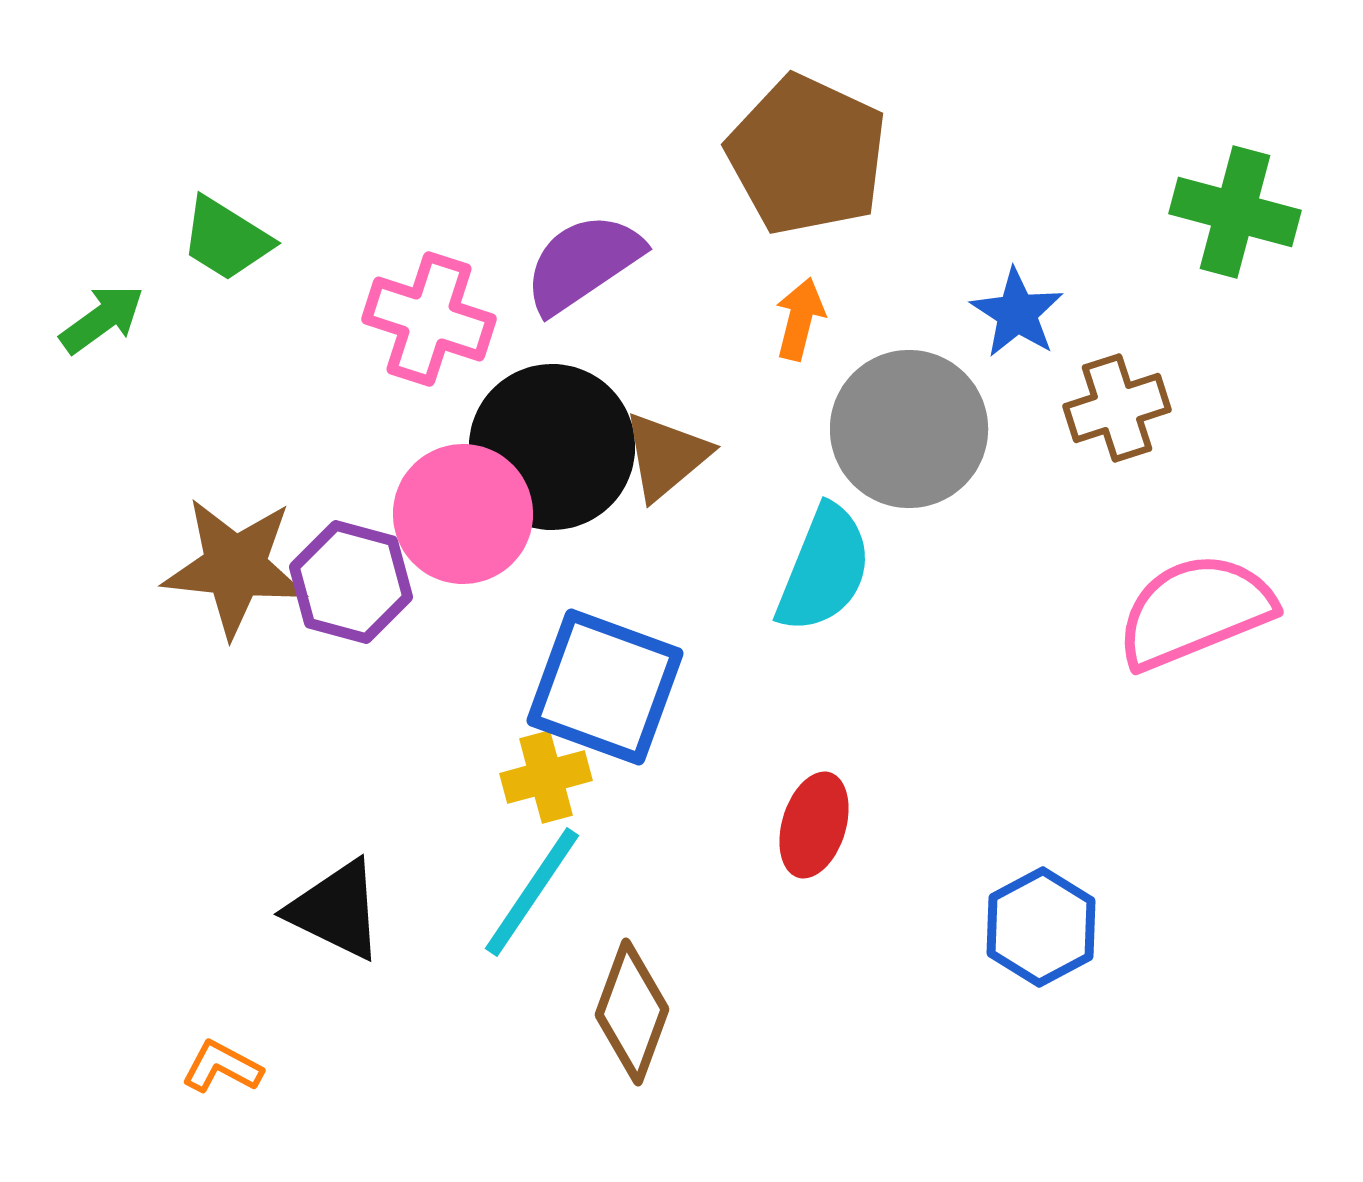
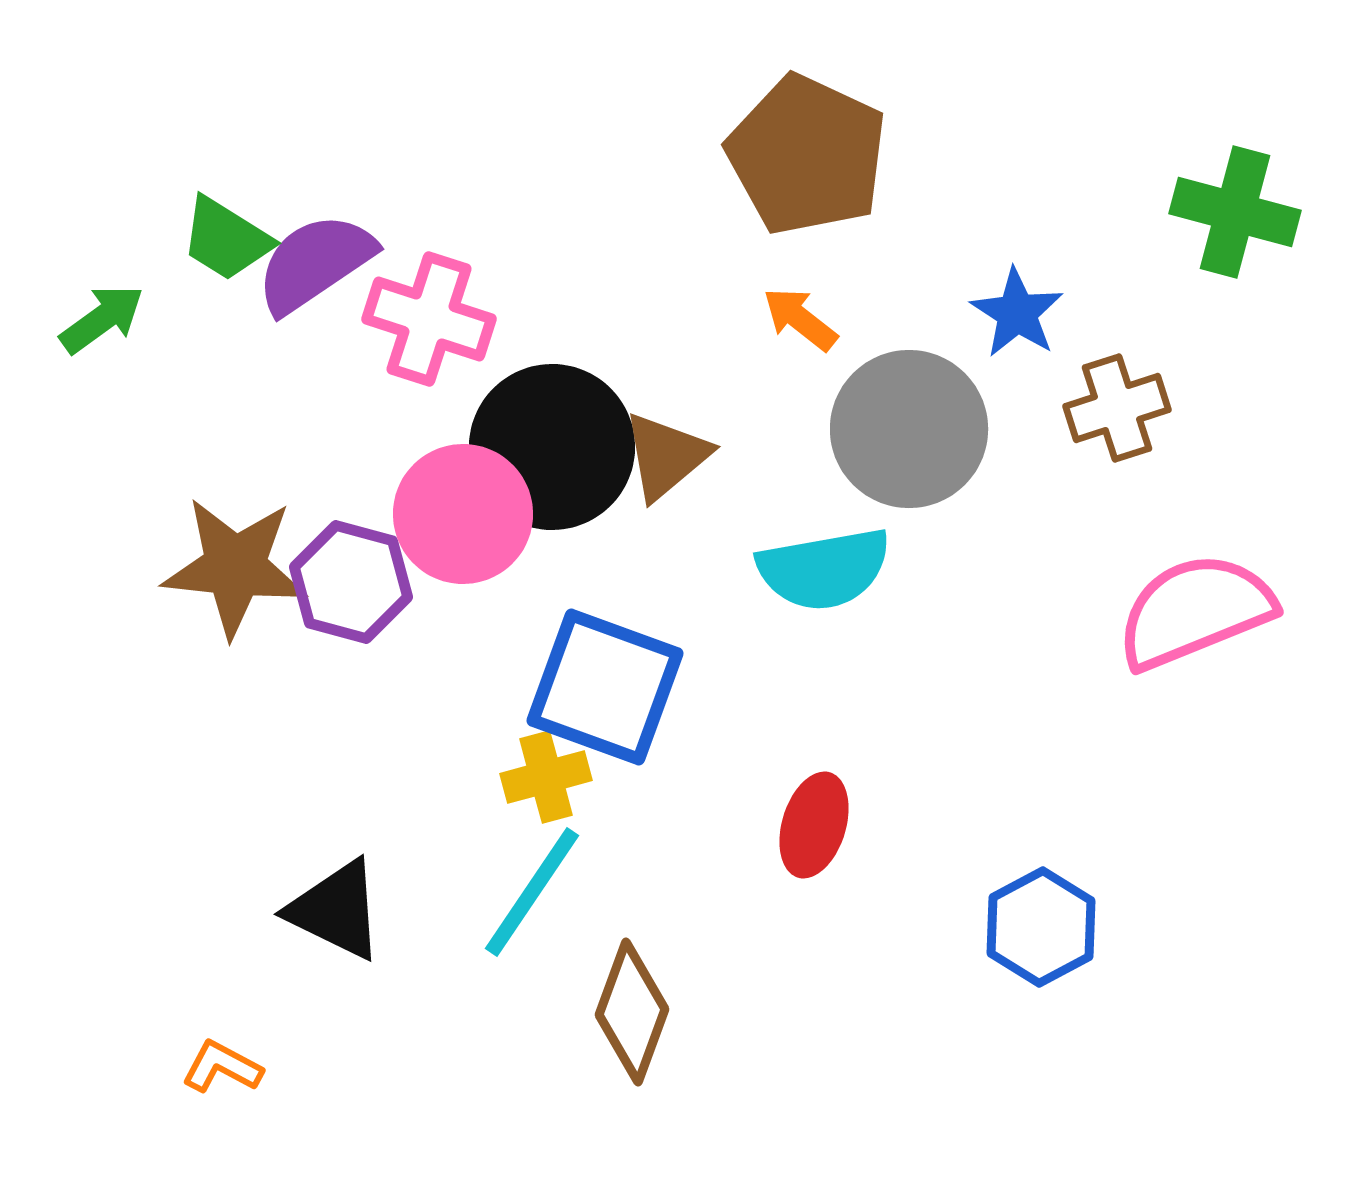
purple semicircle: moved 268 px left
orange arrow: rotated 66 degrees counterclockwise
cyan semicircle: rotated 58 degrees clockwise
